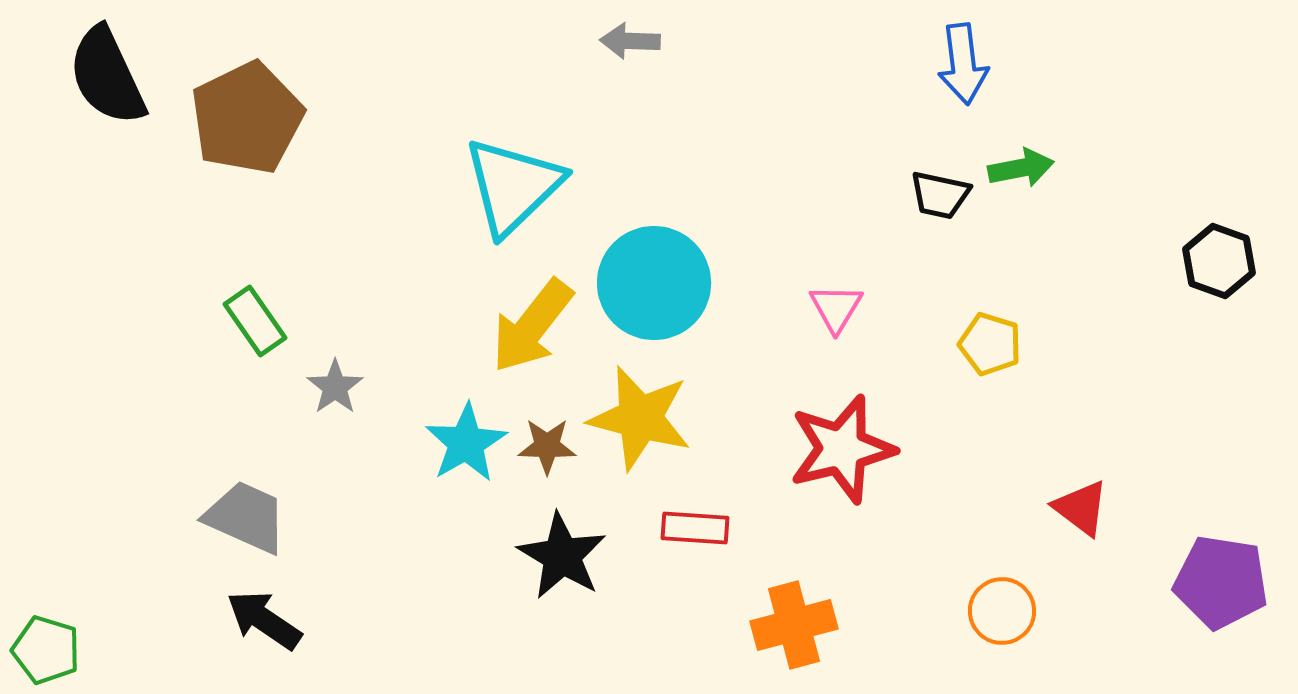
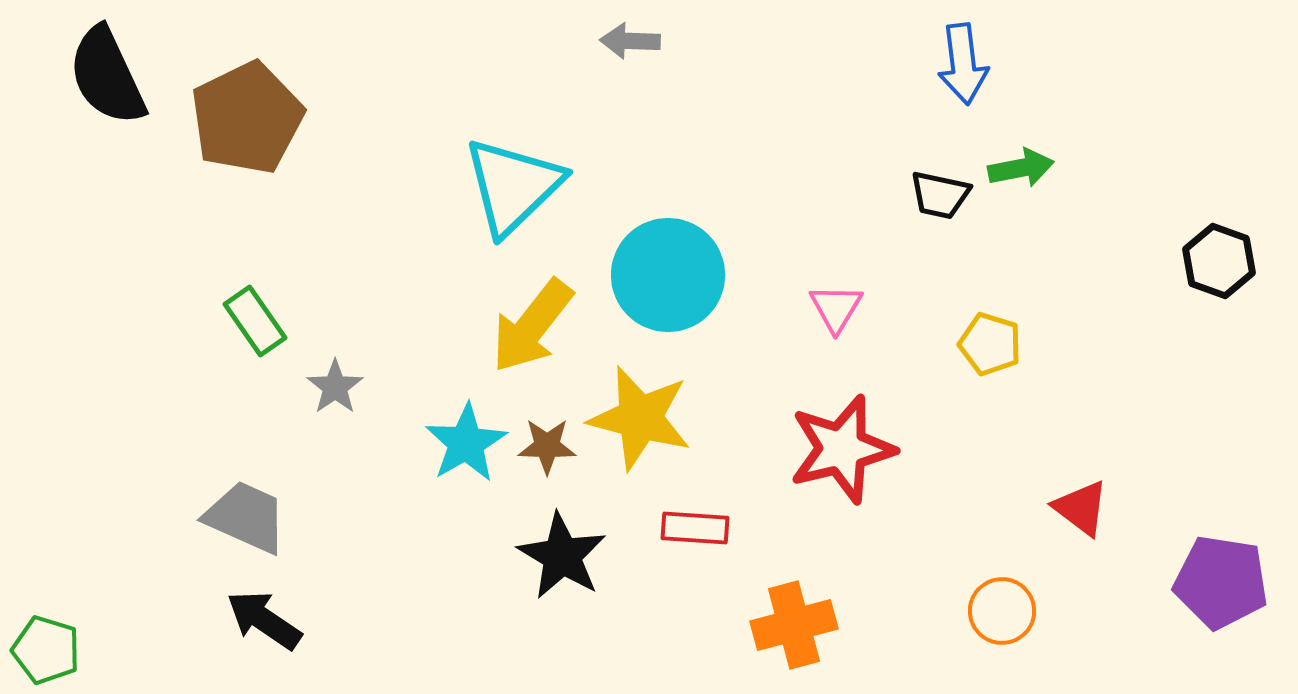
cyan circle: moved 14 px right, 8 px up
